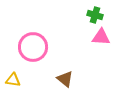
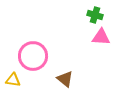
pink circle: moved 9 px down
